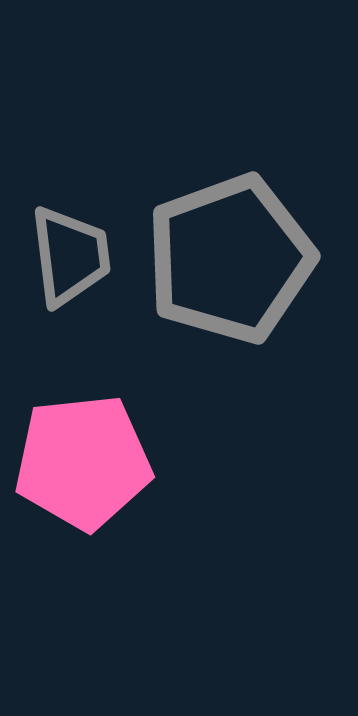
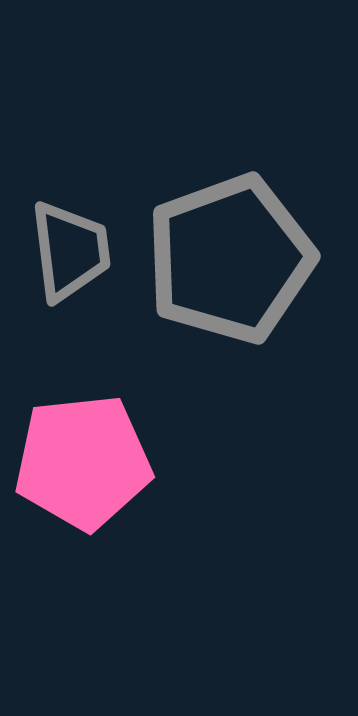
gray trapezoid: moved 5 px up
